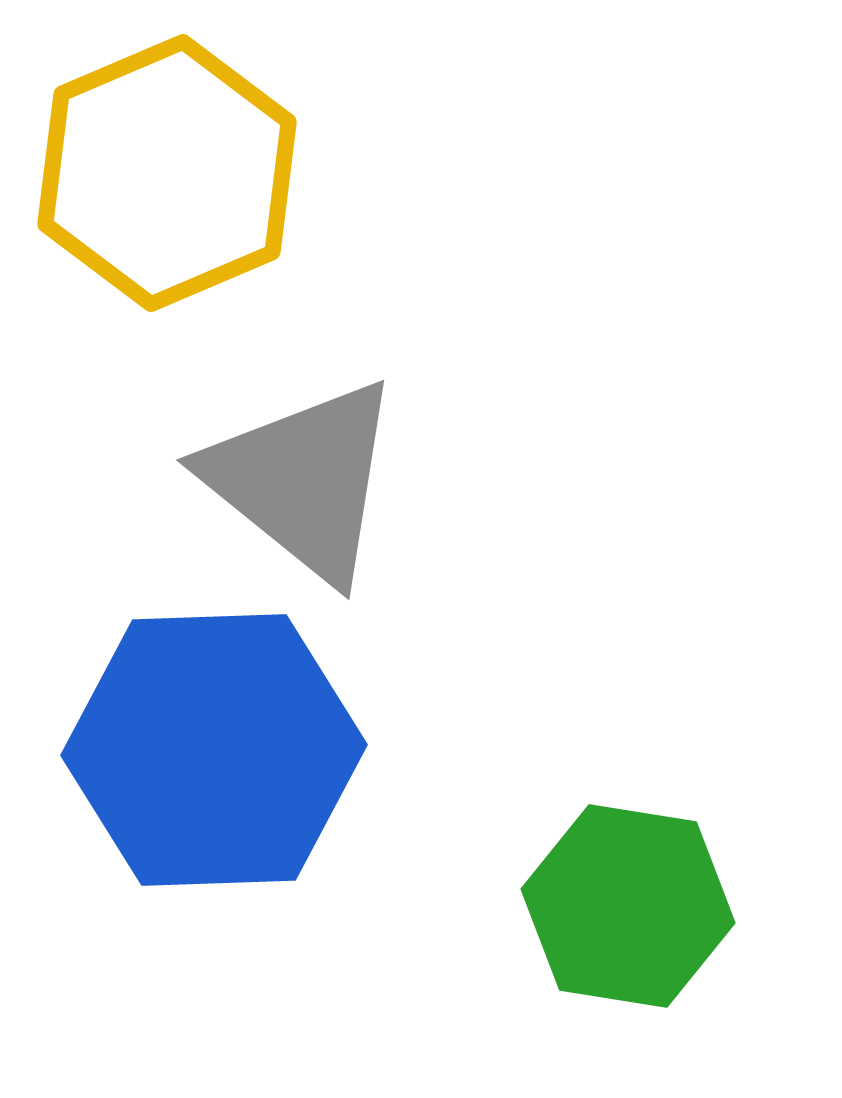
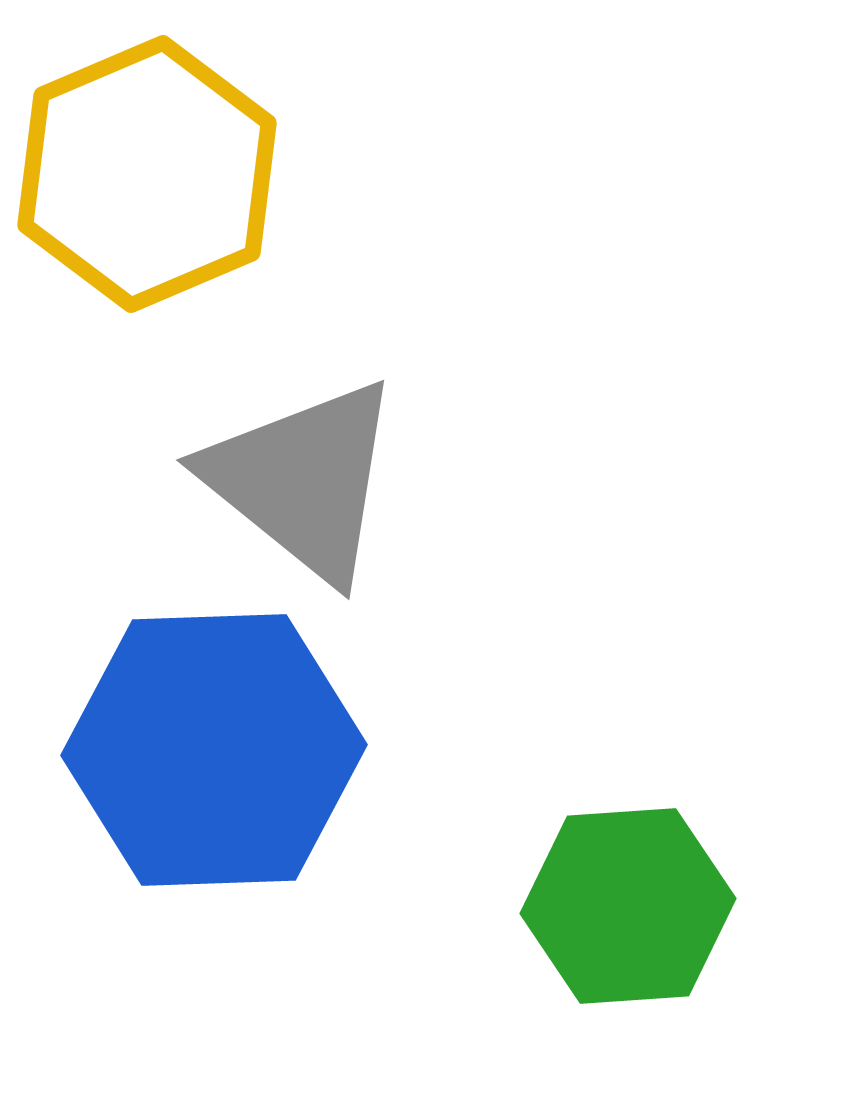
yellow hexagon: moved 20 px left, 1 px down
green hexagon: rotated 13 degrees counterclockwise
